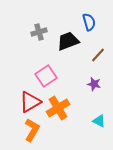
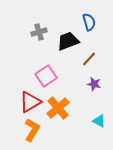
brown line: moved 9 px left, 4 px down
orange cross: rotated 10 degrees counterclockwise
